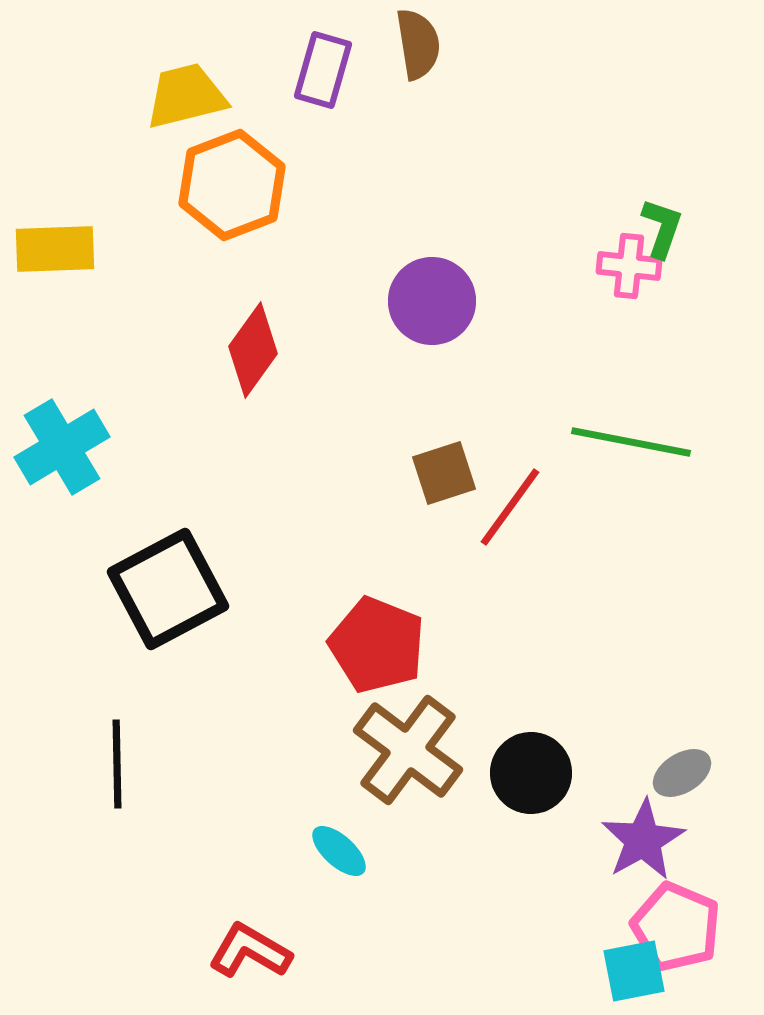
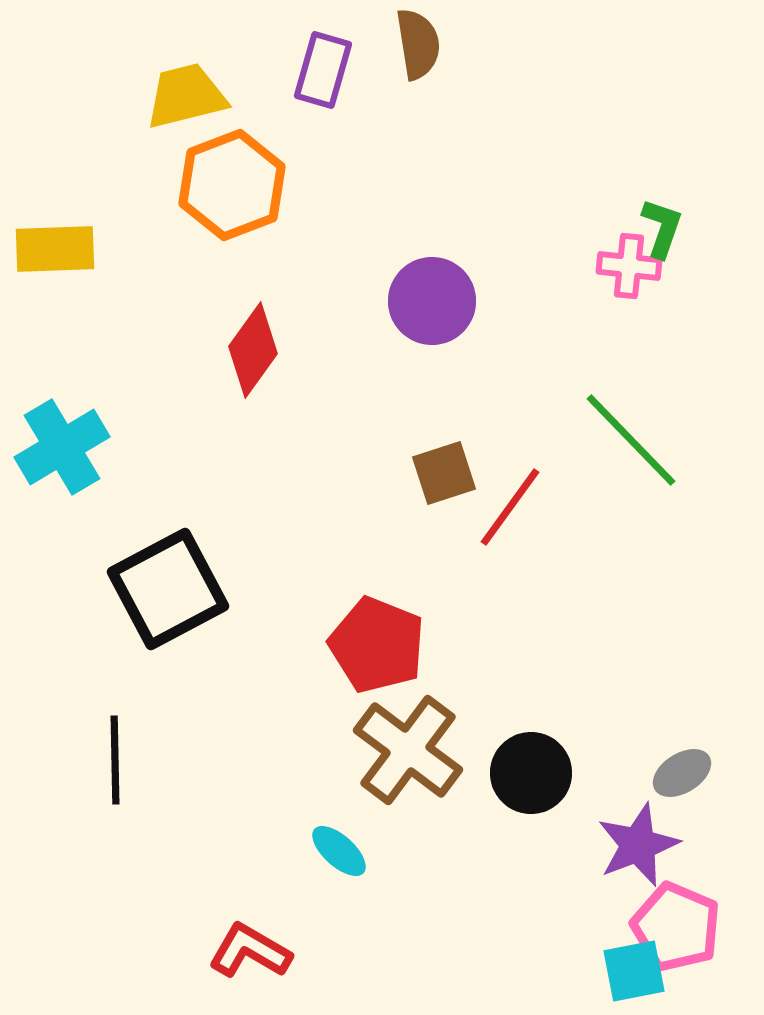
green line: moved 2 px up; rotated 35 degrees clockwise
black line: moved 2 px left, 4 px up
purple star: moved 5 px left, 5 px down; rotated 8 degrees clockwise
